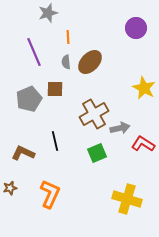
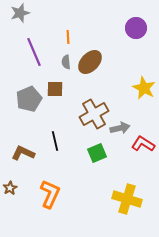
gray star: moved 28 px left
brown star: rotated 16 degrees counterclockwise
